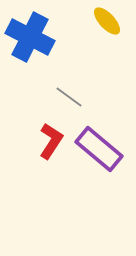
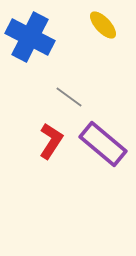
yellow ellipse: moved 4 px left, 4 px down
purple rectangle: moved 4 px right, 5 px up
